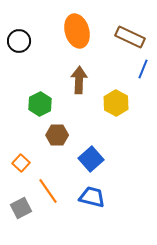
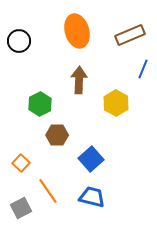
brown rectangle: moved 2 px up; rotated 48 degrees counterclockwise
